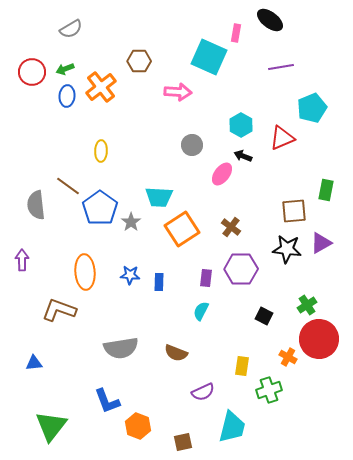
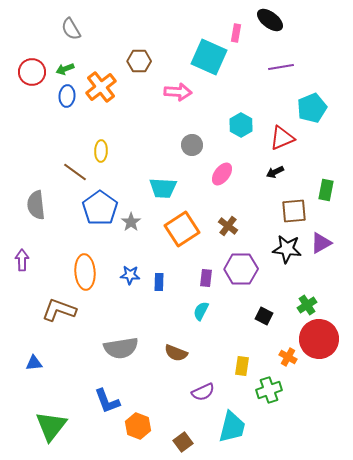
gray semicircle at (71, 29): rotated 90 degrees clockwise
black arrow at (243, 156): moved 32 px right, 16 px down; rotated 48 degrees counterclockwise
brown line at (68, 186): moved 7 px right, 14 px up
cyan trapezoid at (159, 197): moved 4 px right, 9 px up
brown cross at (231, 227): moved 3 px left, 1 px up
brown square at (183, 442): rotated 24 degrees counterclockwise
